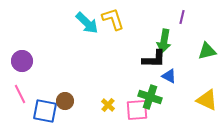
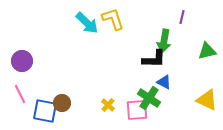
blue triangle: moved 5 px left, 6 px down
green cross: moved 1 px left, 1 px down; rotated 15 degrees clockwise
brown circle: moved 3 px left, 2 px down
